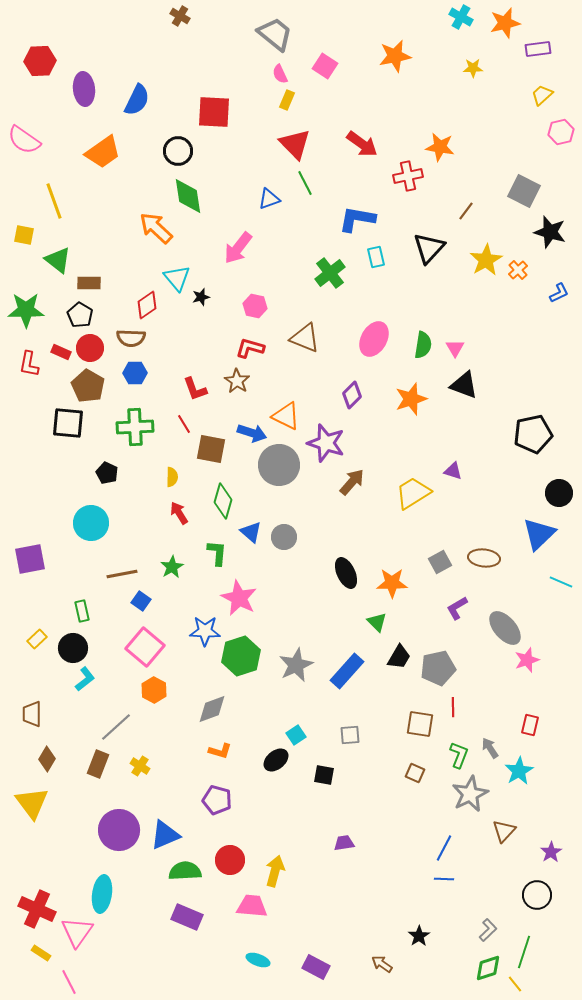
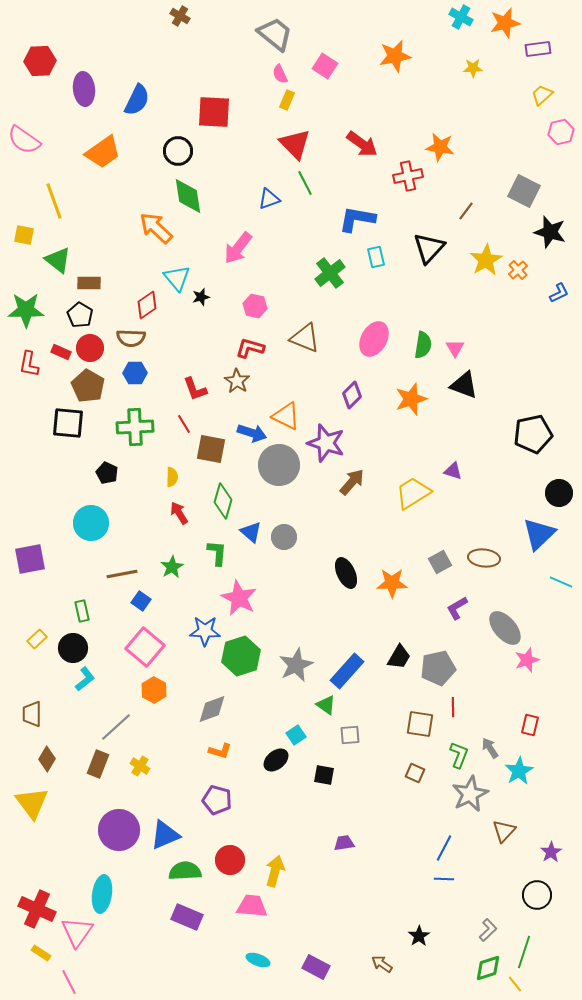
green triangle at (377, 622): moved 51 px left, 83 px down; rotated 10 degrees counterclockwise
